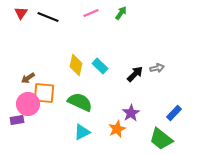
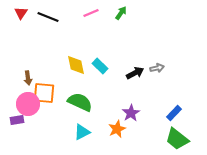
yellow diamond: rotated 25 degrees counterclockwise
black arrow: moved 1 px up; rotated 18 degrees clockwise
brown arrow: rotated 64 degrees counterclockwise
green trapezoid: moved 16 px right
